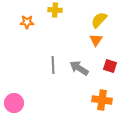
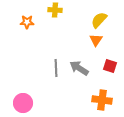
gray line: moved 3 px right, 3 px down
pink circle: moved 9 px right
